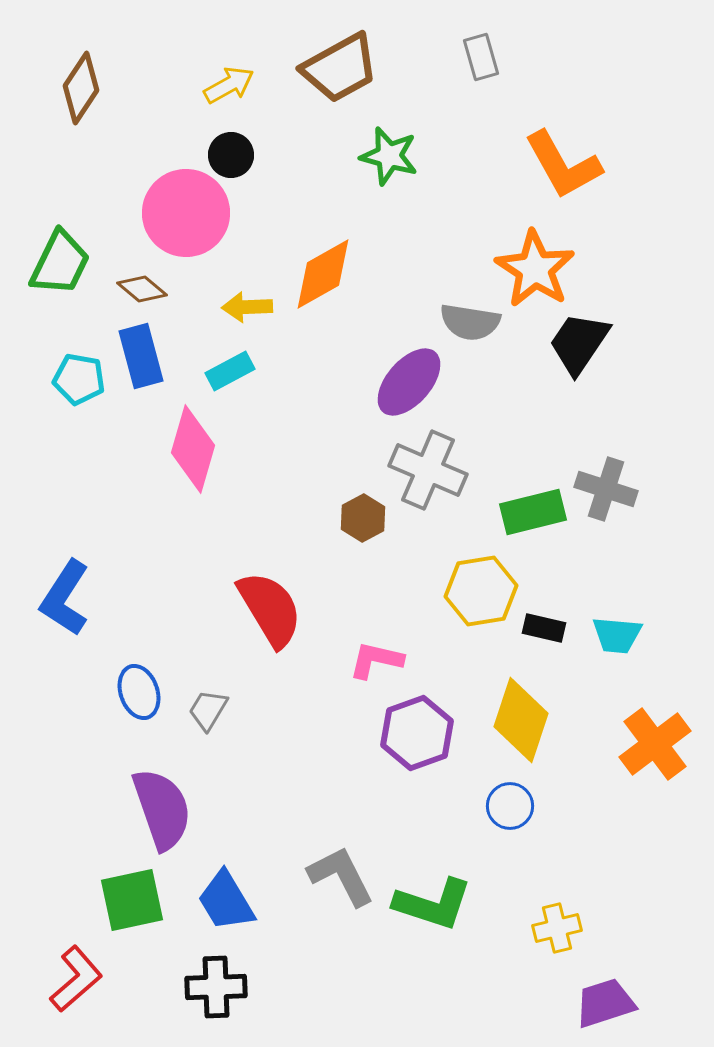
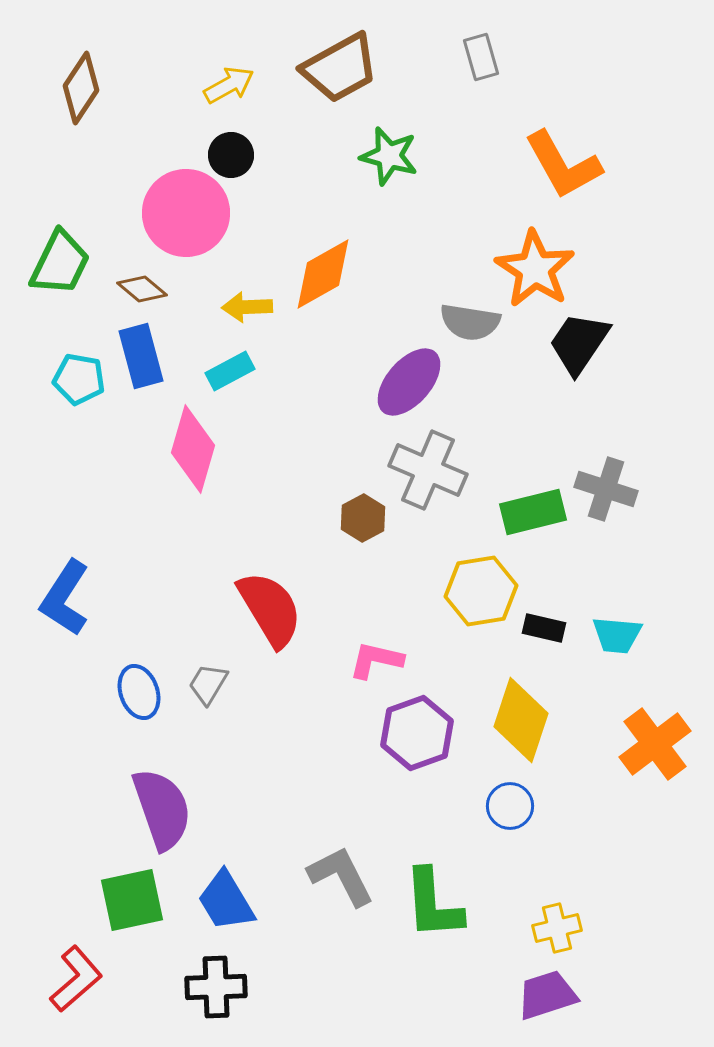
gray trapezoid at (208, 710): moved 26 px up
green L-shape at (433, 904): rotated 68 degrees clockwise
purple trapezoid at (605, 1003): moved 58 px left, 8 px up
